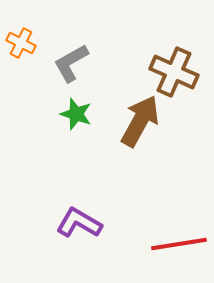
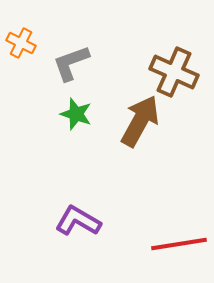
gray L-shape: rotated 9 degrees clockwise
purple L-shape: moved 1 px left, 2 px up
